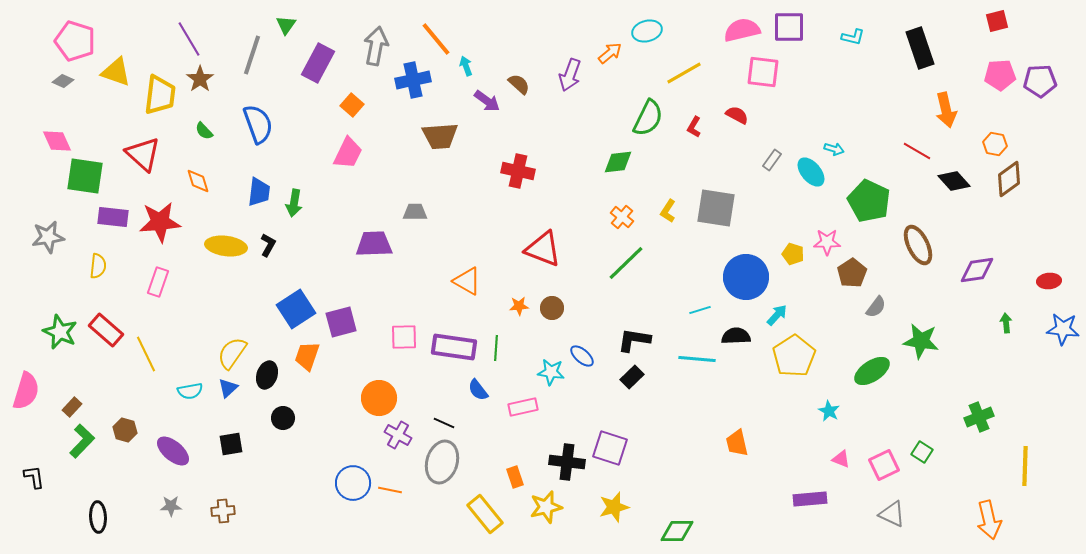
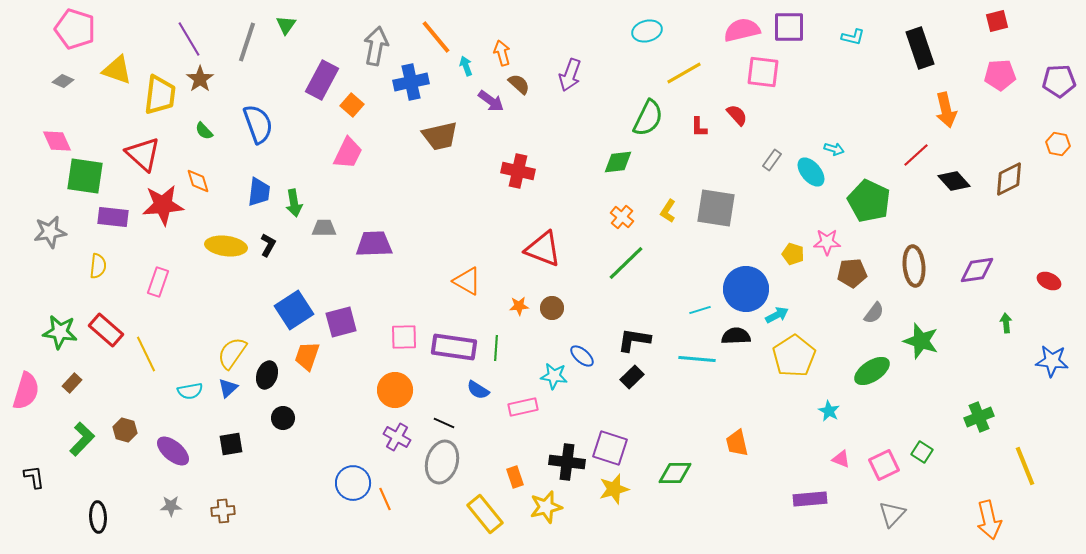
orange line at (436, 39): moved 2 px up
pink pentagon at (75, 41): moved 12 px up
orange arrow at (610, 53): moved 108 px left; rotated 65 degrees counterclockwise
gray line at (252, 55): moved 5 px left, 13 px up
purple rectangle at (318, 63): moved 4 px right, 17 px down
yellow triangle at (116, 72): moved 1 px right, 2 px up
blue cross at (413, 80): moved 2 px left, 2 px down
purple pentagon at (1040, 81): moved 19 px right
purple arrow at (487, 101): moved 4 px right
red semicircle at (737, 115): rotated 20 degrees clockwise
red L-shape at (694, 127): moved 5 px right; rotated 30 degrees counterclockwise
brown trapezoid at (440, 136): rotated 9 degrees counterclockwise
orange hexagon at (995, 144): moved 63 px right
red line at (917, 151): moved 1 px left, 4 px down; rotated 72 degrees counterclockwise
brown diamond at (1009, 179): rotated 9 degrees clockwise
green arrow at (294, 203): rotated 20 degrees counterclockwise
gray trapezoid at (415, 212): moved 91 px left, 16 px down
red star at (160, 222): moved 3 px right, 17 px up
gray star at (48, 237): moved 2 px right, 5 px up
brown ellipse at (918, 245): moved 4 px left, 21 px down; rotated 21 degrees clockwise
brown pentagon at (852, 273): rotated 28 degrees clockwise
blue circle at (746, 277): moved 12 px down
red ellipse at (1049, 281): rotated 30 degrees clockwise
gray semicircle at (876, 307): moved 2 px left, 6 px down
blue square at (296, 309): moved 2 px left, 1 px down
cyan arrow at (777, 315): rotated 20 degrees clockwise
blue star at (1063, 329): moved 11 px left, 32 px down
green star at (60, 332): rotated 16 degrees counterclockwise
green star at (921, 341): rotated 9 degrees clockwise
cyan star at (551, 372): moved 3 px right, 4 px down
blue semicircle at (478, 390): rotated 20 degrees counterclockwise
orange circle at (379, 398): moved 16 px right, 8 px up
brown rectangle at (72, 407): moved 24 px up
purple cross at (398, 435): moved 1 px left, 2 px down
green L-shape at (82, 441): moved 2 px up
yellow line at (1025, 466): rotated 24 degrees counterclockwise
orange line at (390, 490): moved 5 px left, 9 px down; rotated 55 degrees clockwise
yellow star at (614, 507): moved 18 px up
gray triangle at (892, 514): rotated 48 degrees clockwise
green diamond at (677, 531): moved 2 px left, 58 px up
